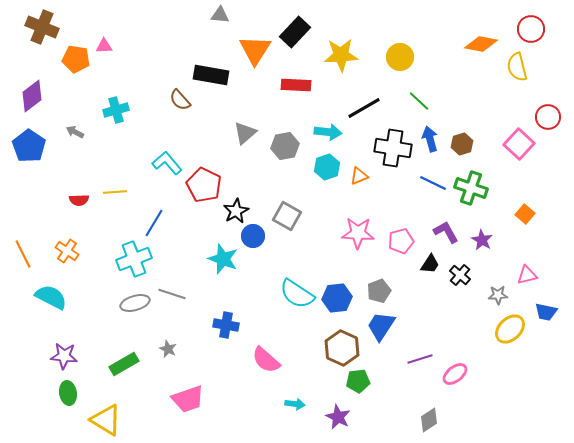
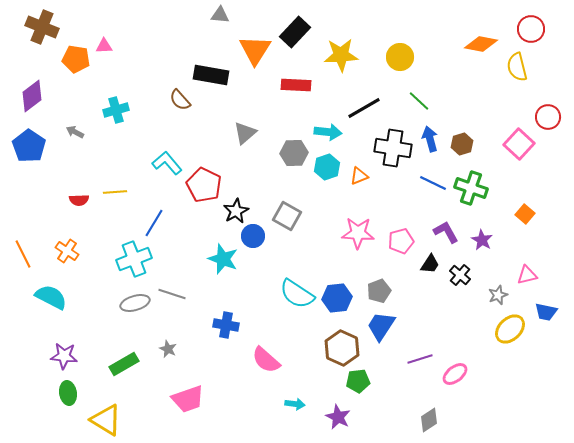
gray hexagon at (285, 146): moved 9 px right, 7 px down; rotated 8 degrees clockwise
gray star at (498, 295): rotated 18 degrees counterclockwise
